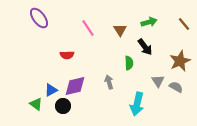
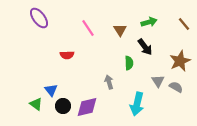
purple diamond: moved 12 px right, 21 px down
blue triangle: rotated 40 degrees counterclockwise
